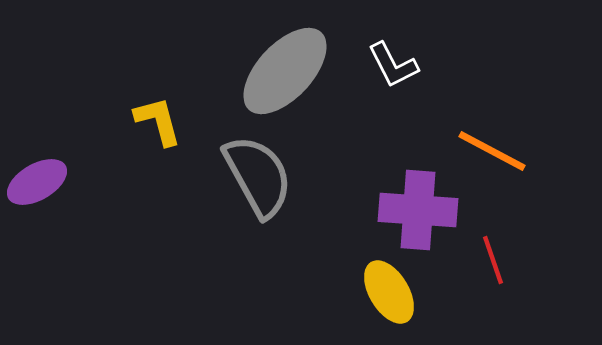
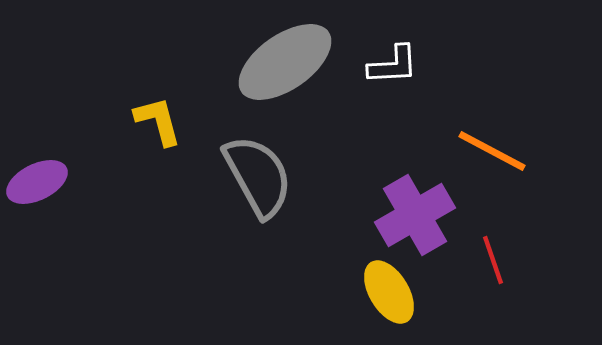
white L-shape: rotated 66 degrees counterclockwise
gray ellipse: moved 9 px up; rotated 12 degrees clockwise
purple ellipse: rotated 4 degrees clockwise
purple cross: moved 3 px left, 5 px down; rotated 34 degrees counterclockwise
